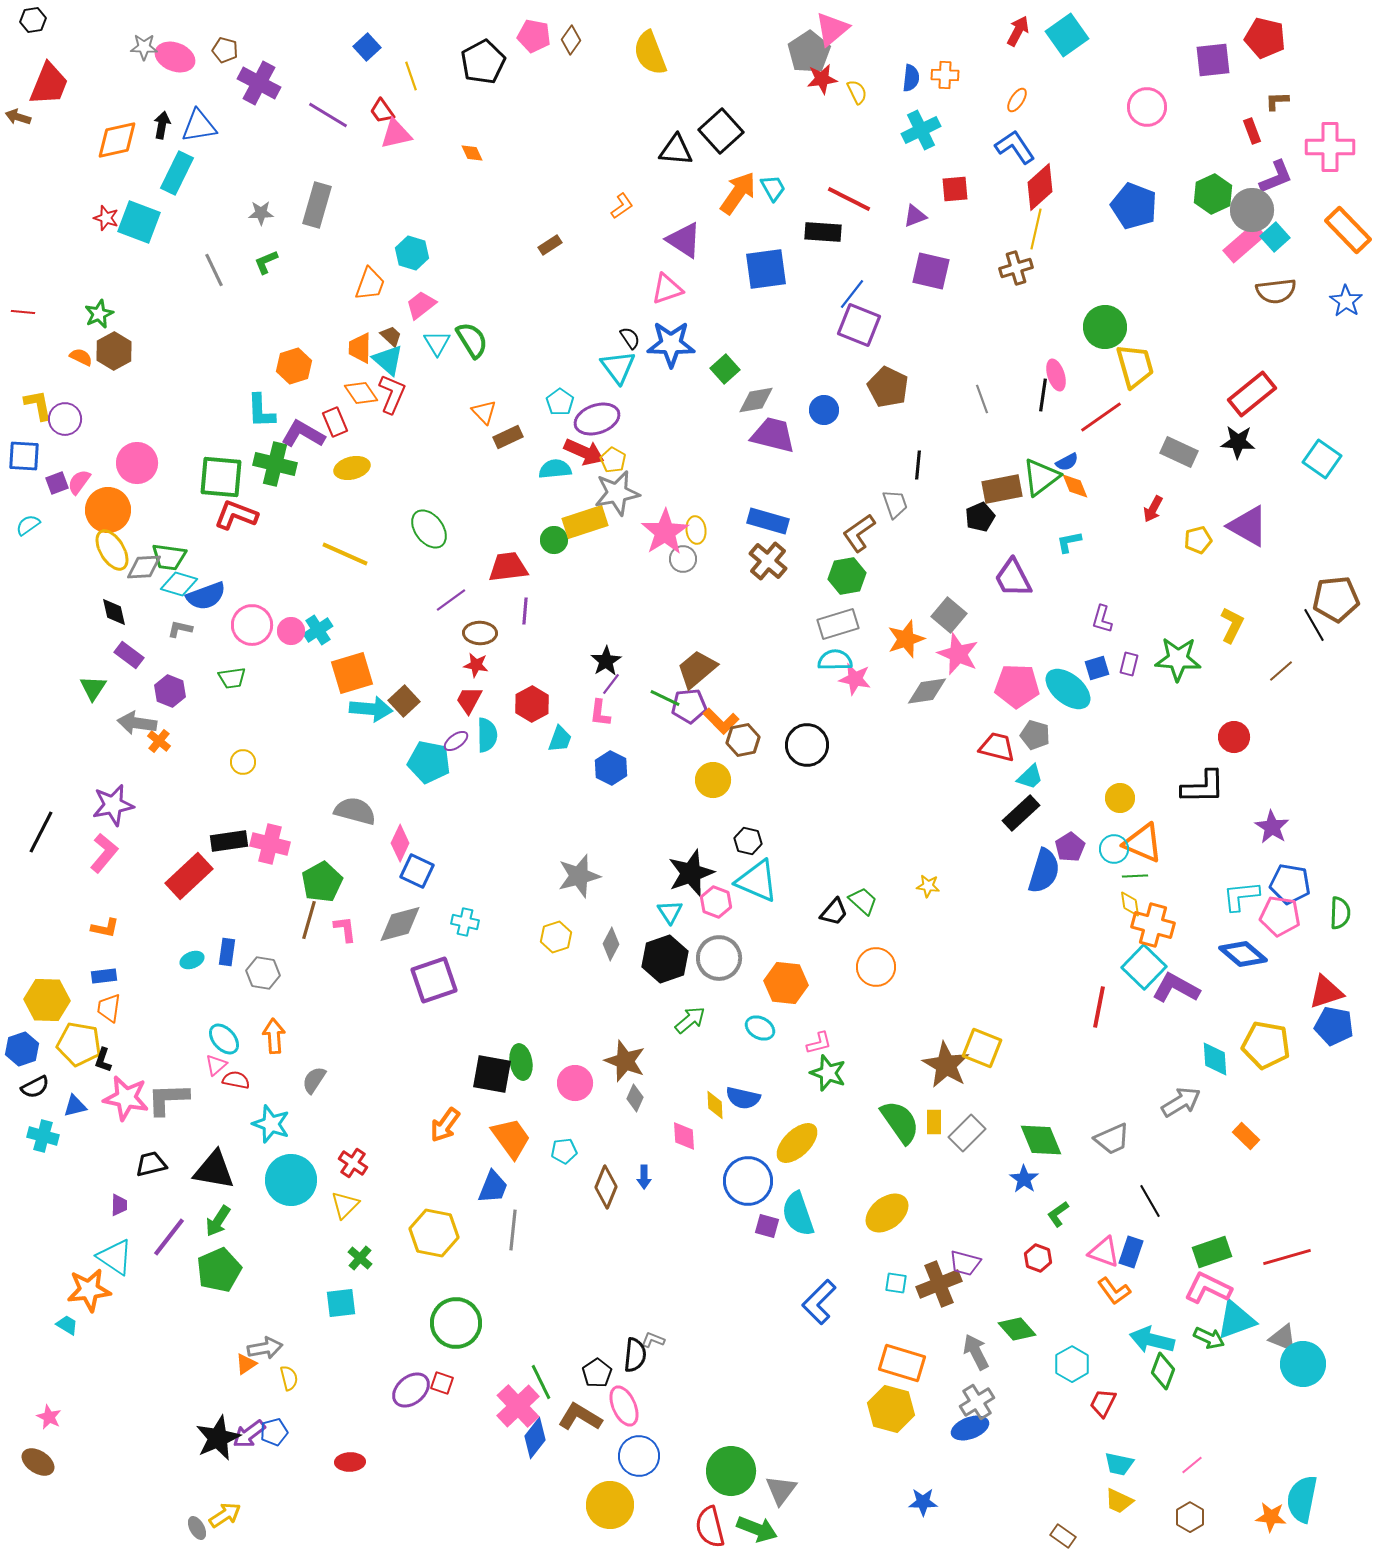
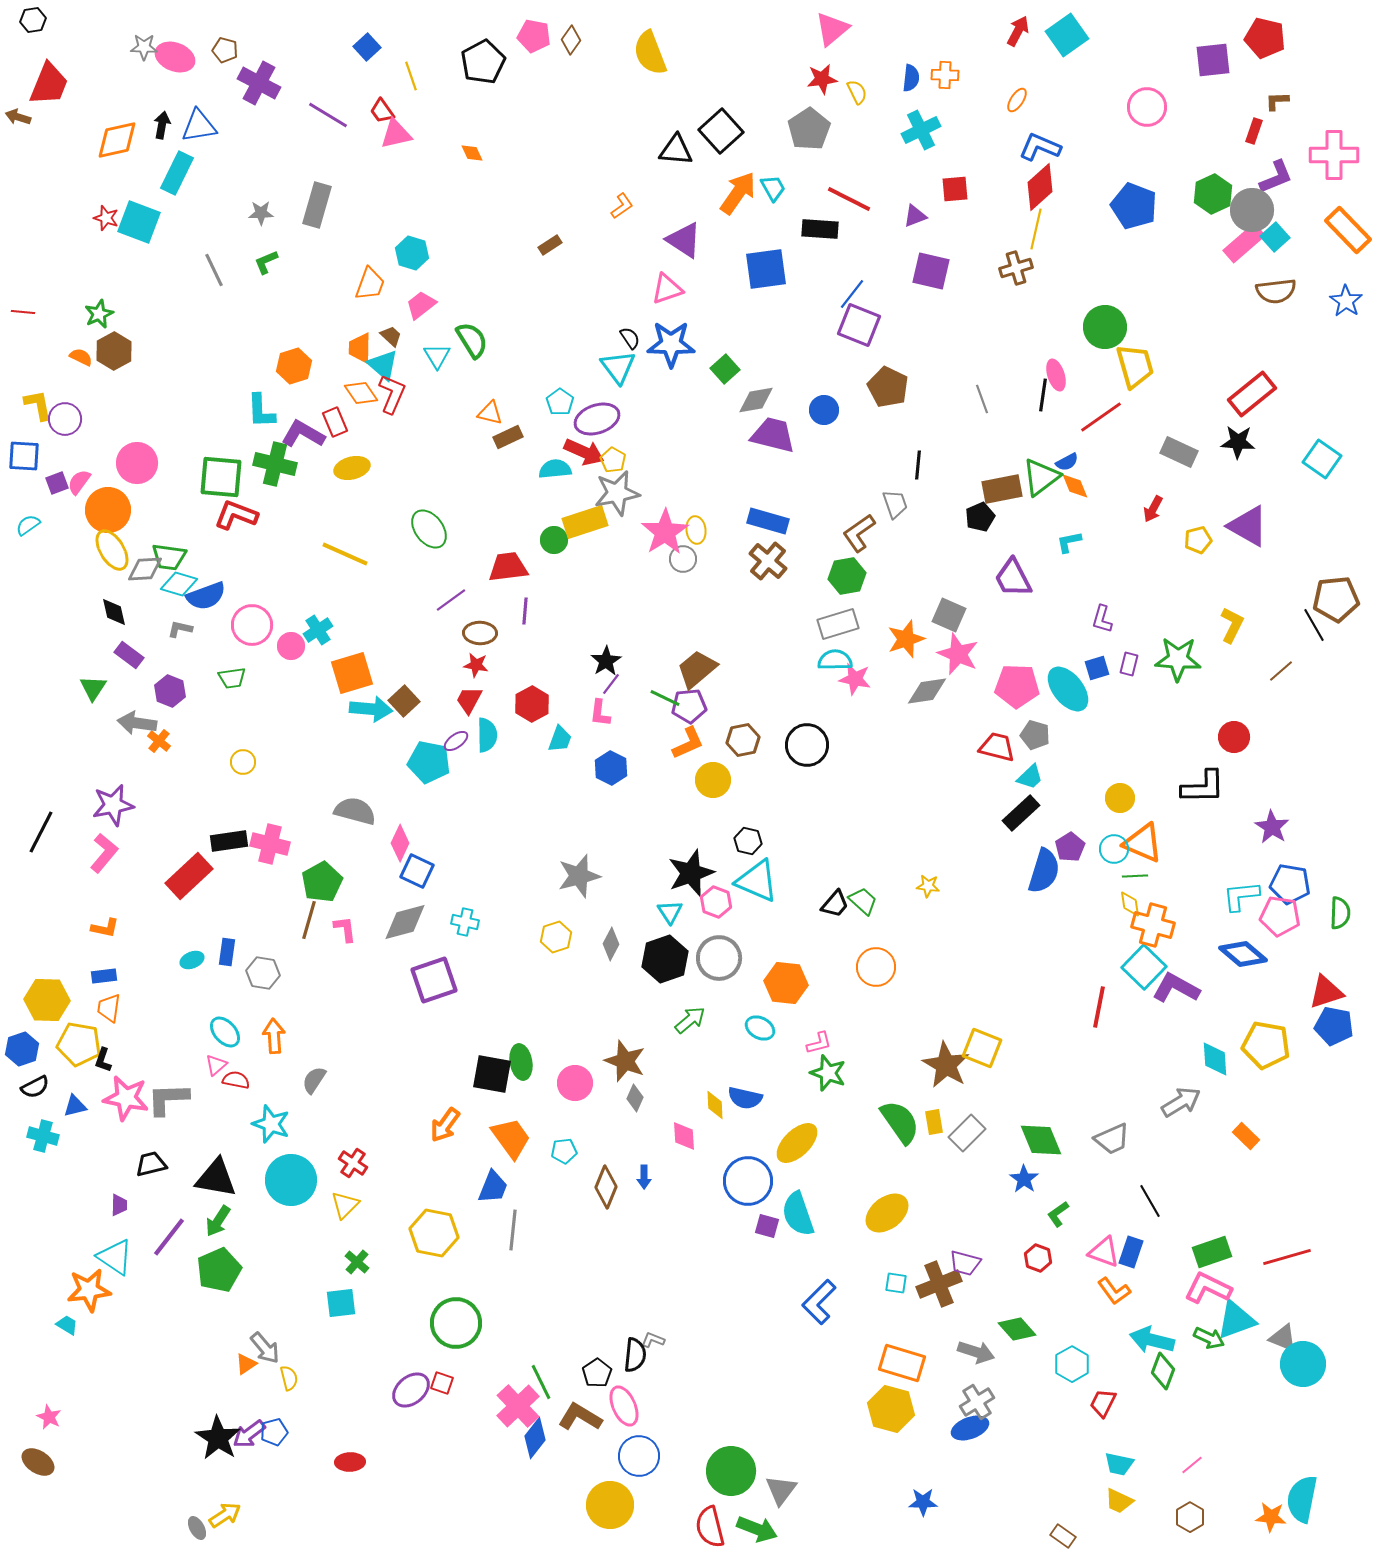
gray pentagon at (809, 52): moved 77 px down
red rectangle at (1252, 131): moved 2 px right; rotated 40 degrees clockwise
blue L-shape at (1015, 147): moved 25 px right; rotated 33 degrees counterclockwise
pink cross at (1330, 147): moved 4 px right, 8 px down
black rectangle at (823, 232): moved 3 px left, 3 px up
cyan triangle at (437, 343): moved 13 px down
cyan triangle at (388, 360): moved 5 px left, 5 px down
orange triangle at (484, 412): moved 6 px right, 1 px down; rotated 32 degrees counterclockwise
gray diamond at (144, 567): moved 1 px right, 2 px down
gray square at (949, 615): rotated 16 degrees counterclockwise
pink circle at (291, 631): moved 15 px down
cyan ellipse at (1068, 689): rotated 12 degrees clockwise
orange L-shape at (721, 721): moved 33 px left, 22 px down; rotated 69 degrees counterclockwise
black trapezoid at (834, 912): moved 1 px right, 8 px up
gray diamond at (400, 924): moved 5 px right, 2 px up
cyan ellipse at (224, 1039): moved 1 px right, 7 px up
blue semicircle at (743, 1098): moved 2 px right
yellow rectangle at (934, 1122): rotated 10 degrees counterclockwise
black triangle at (214, 1170): moved 2 px right, 8 px down
green cross at (360, 1258): moved 3 px left, 4 px down
gray arrow at (265, 1348): rotated 60 degrees clockwise
gray arrow at (976, 1352): rotated 135 degrees clockwise
black star at (218, 1438): rotated 15 degrees counterclockwise
